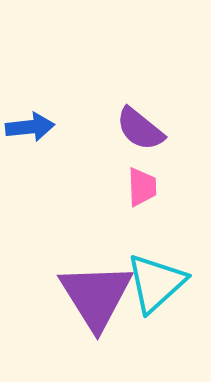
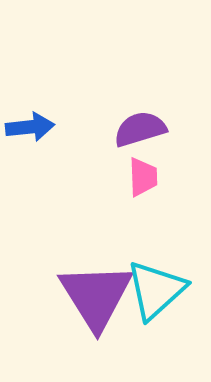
purple semicircle: rotated 124 degrees clockwise
pink trapezoid: moved 1 px right, 10 px up
cyan triangle: moved 7 px down
